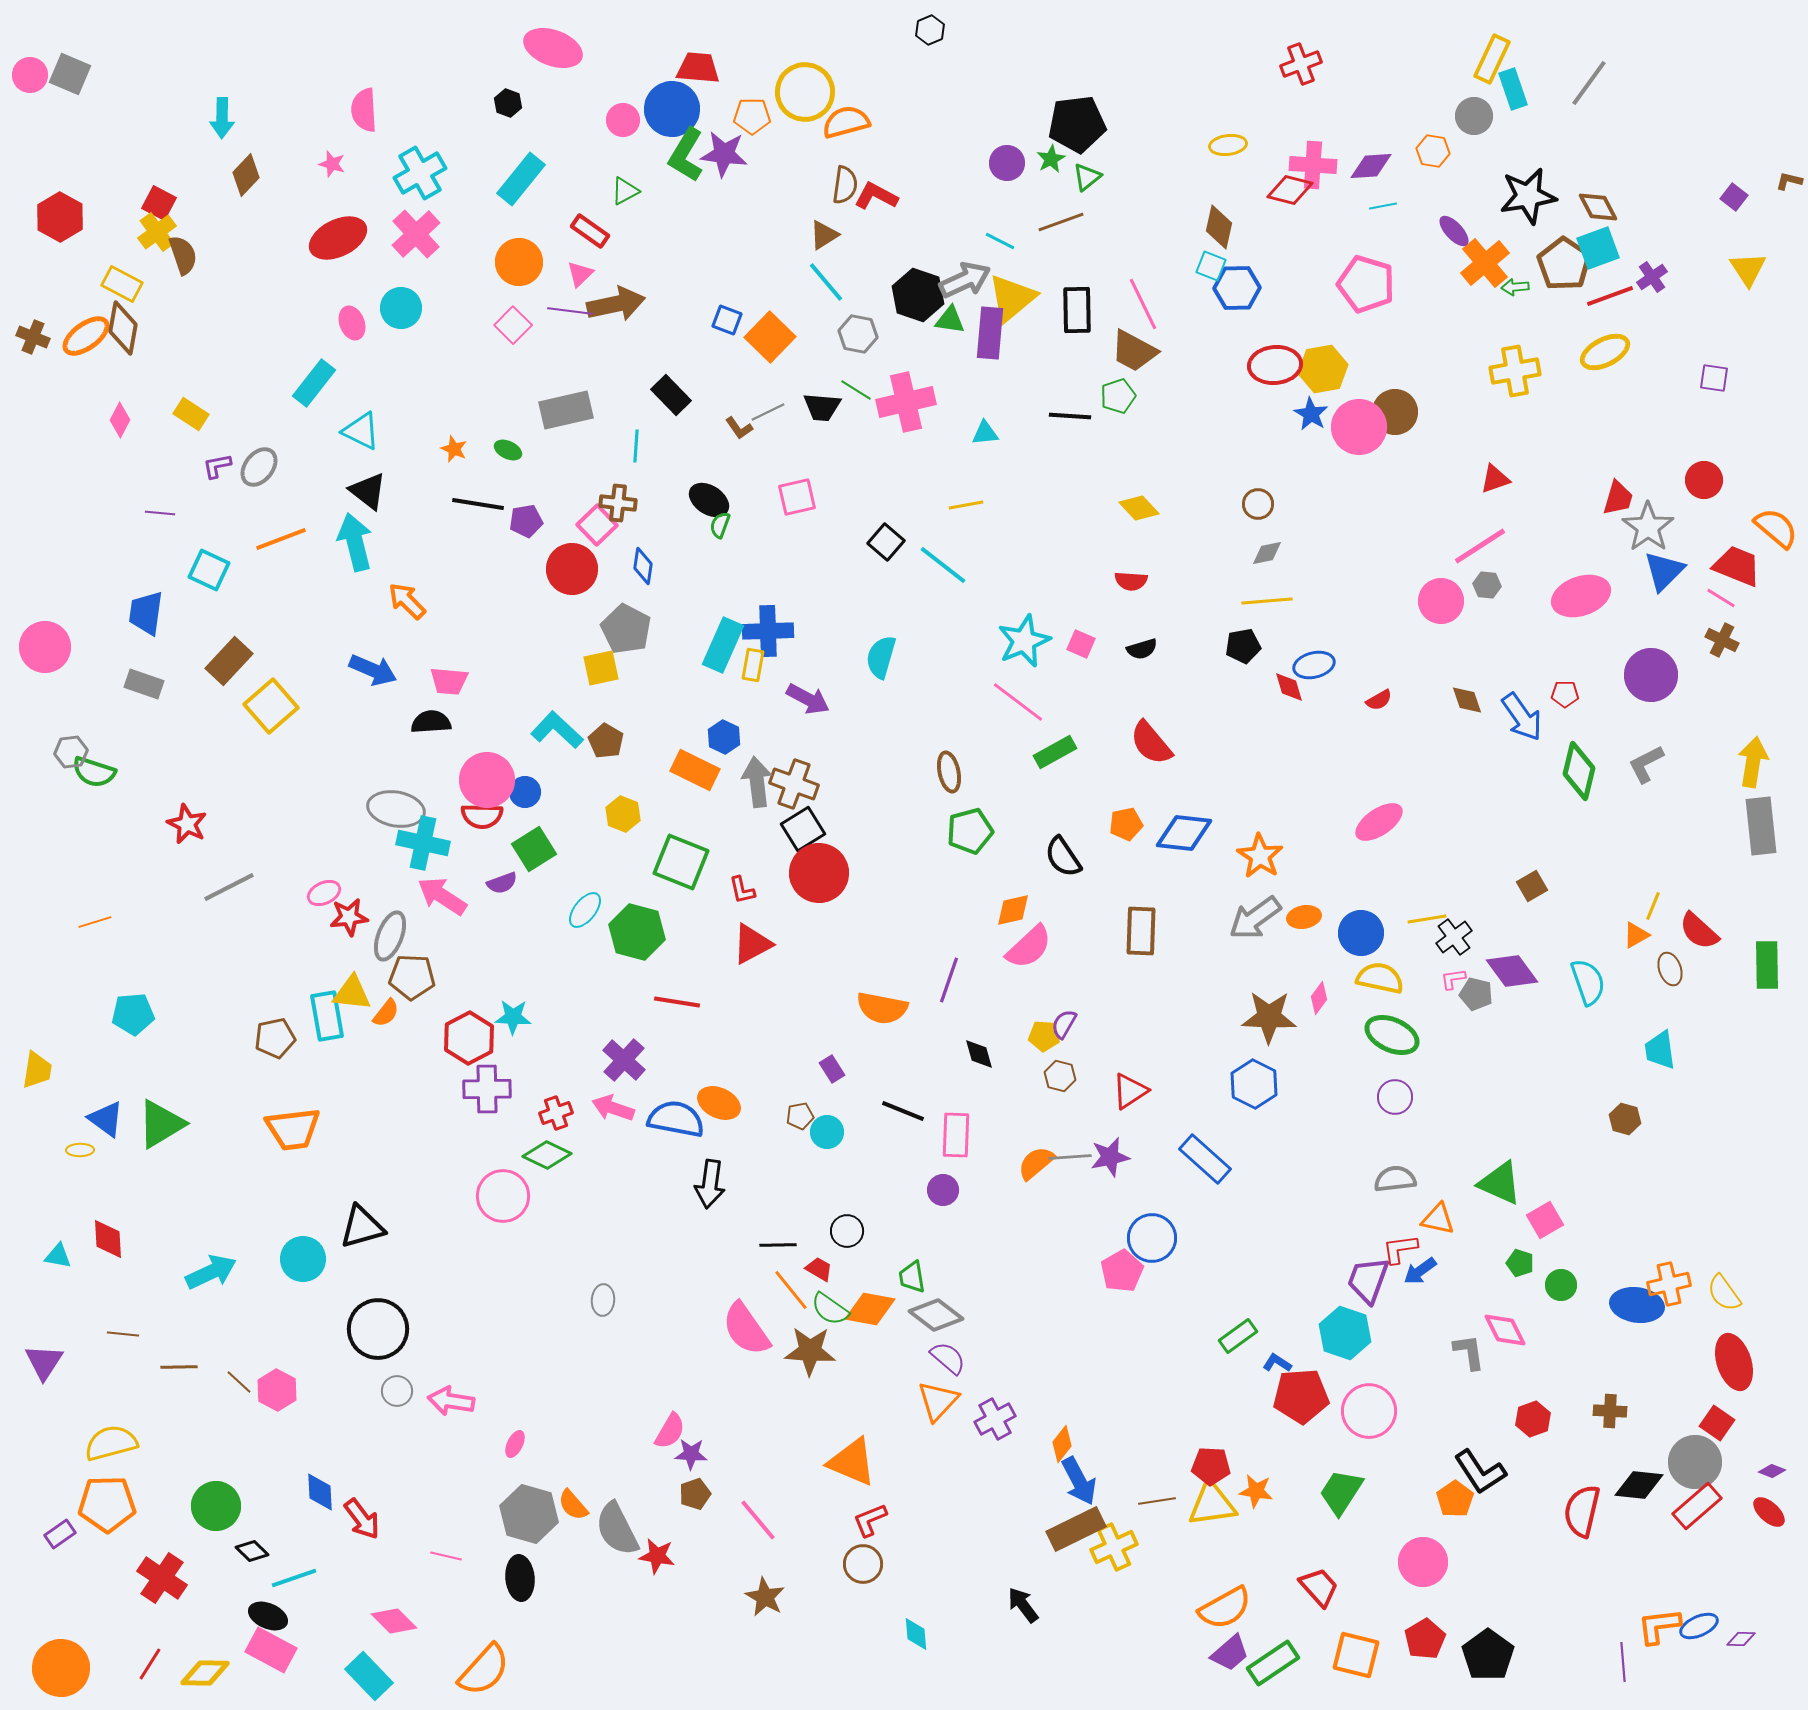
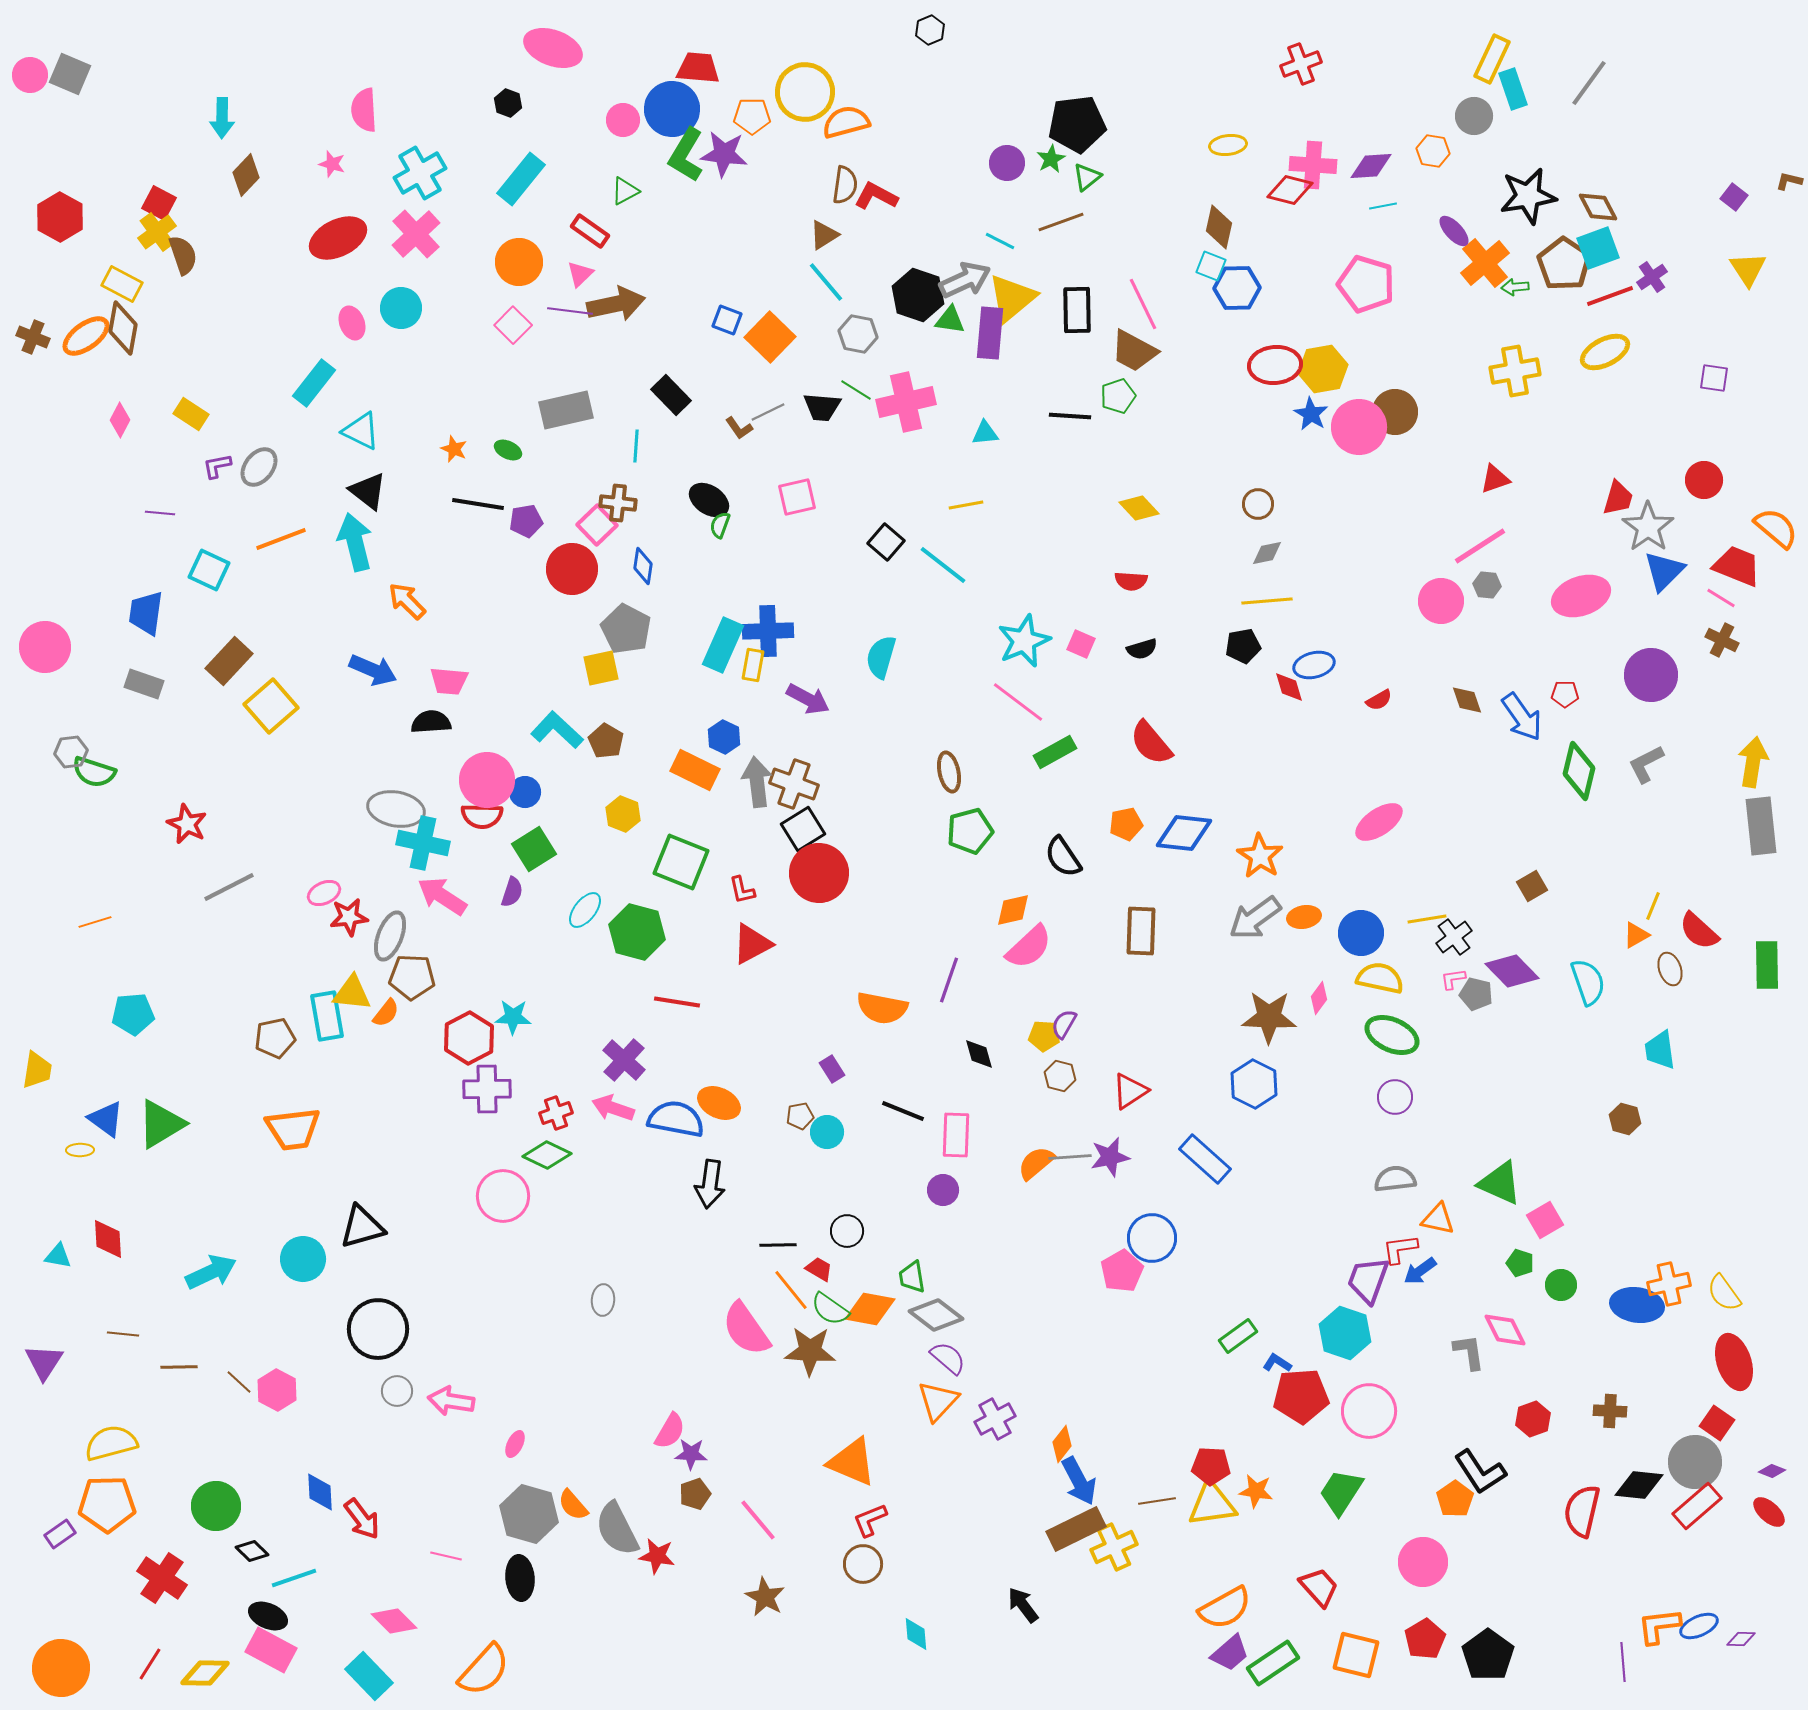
purple semicircle at (502, 883): moved 10 px right, 9 px down; rotated 52 degrees counterclockwise
purple diamond at (1512, 971): rotated 8 degrees counterclockwise
